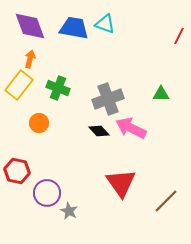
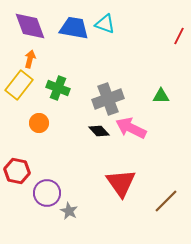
green triangle: moved 2 px down
